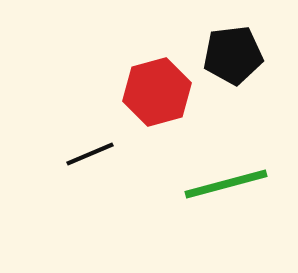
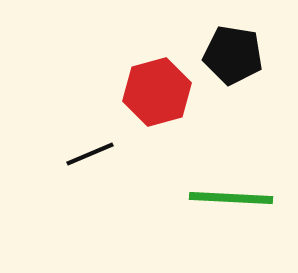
black pentagon: rotated 16 degrees clockwise
green line: moved 5 px right, 14 px down; rotated 18 degrees clockwise
